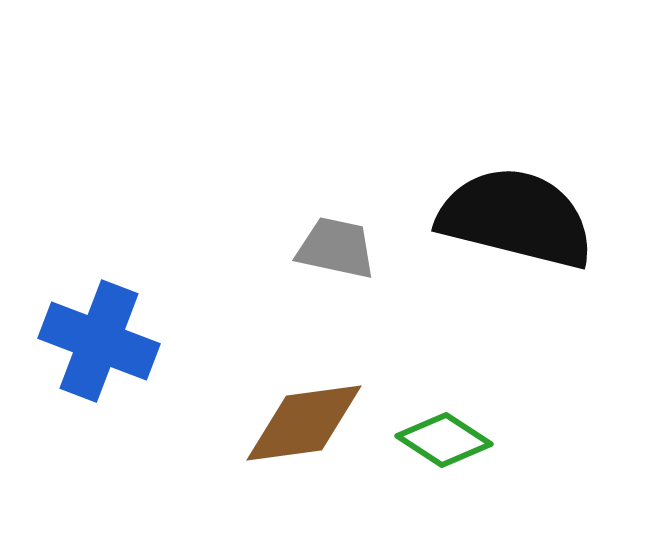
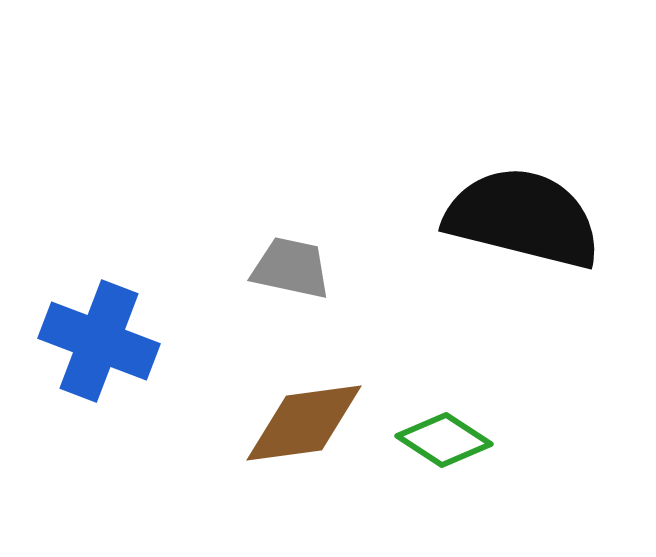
black semicircle: moved 7 px right
gray trapezoid: moved 45 px left, 20 px down
